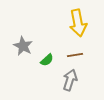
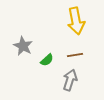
yellow arrow: moved 2 px left, 2 px up
